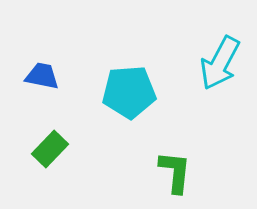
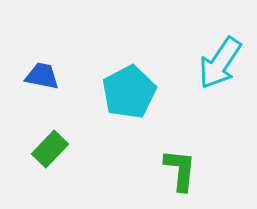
cyan arrow: rotated 6 degrees clockwise
cyan pentagon: rotated 24 degrees counterclockwise
green L-shape: moved 5 px right, 2 px up
